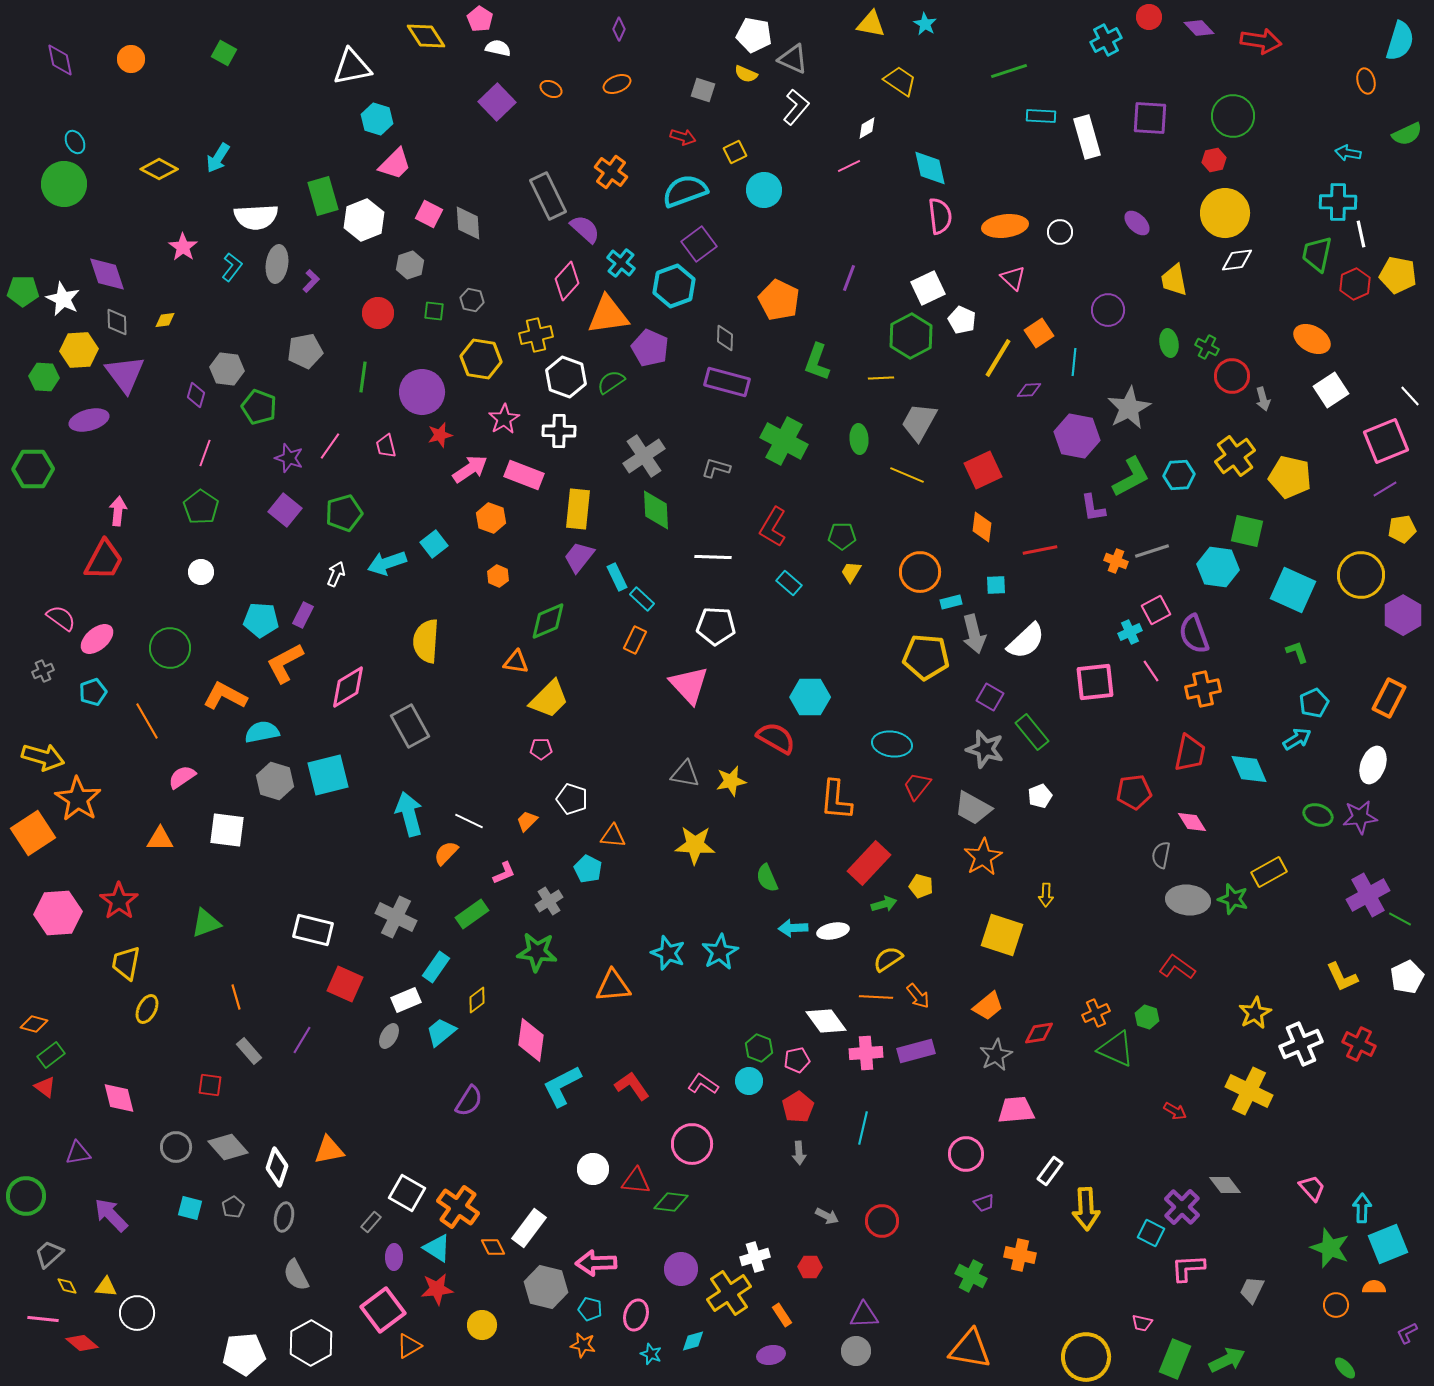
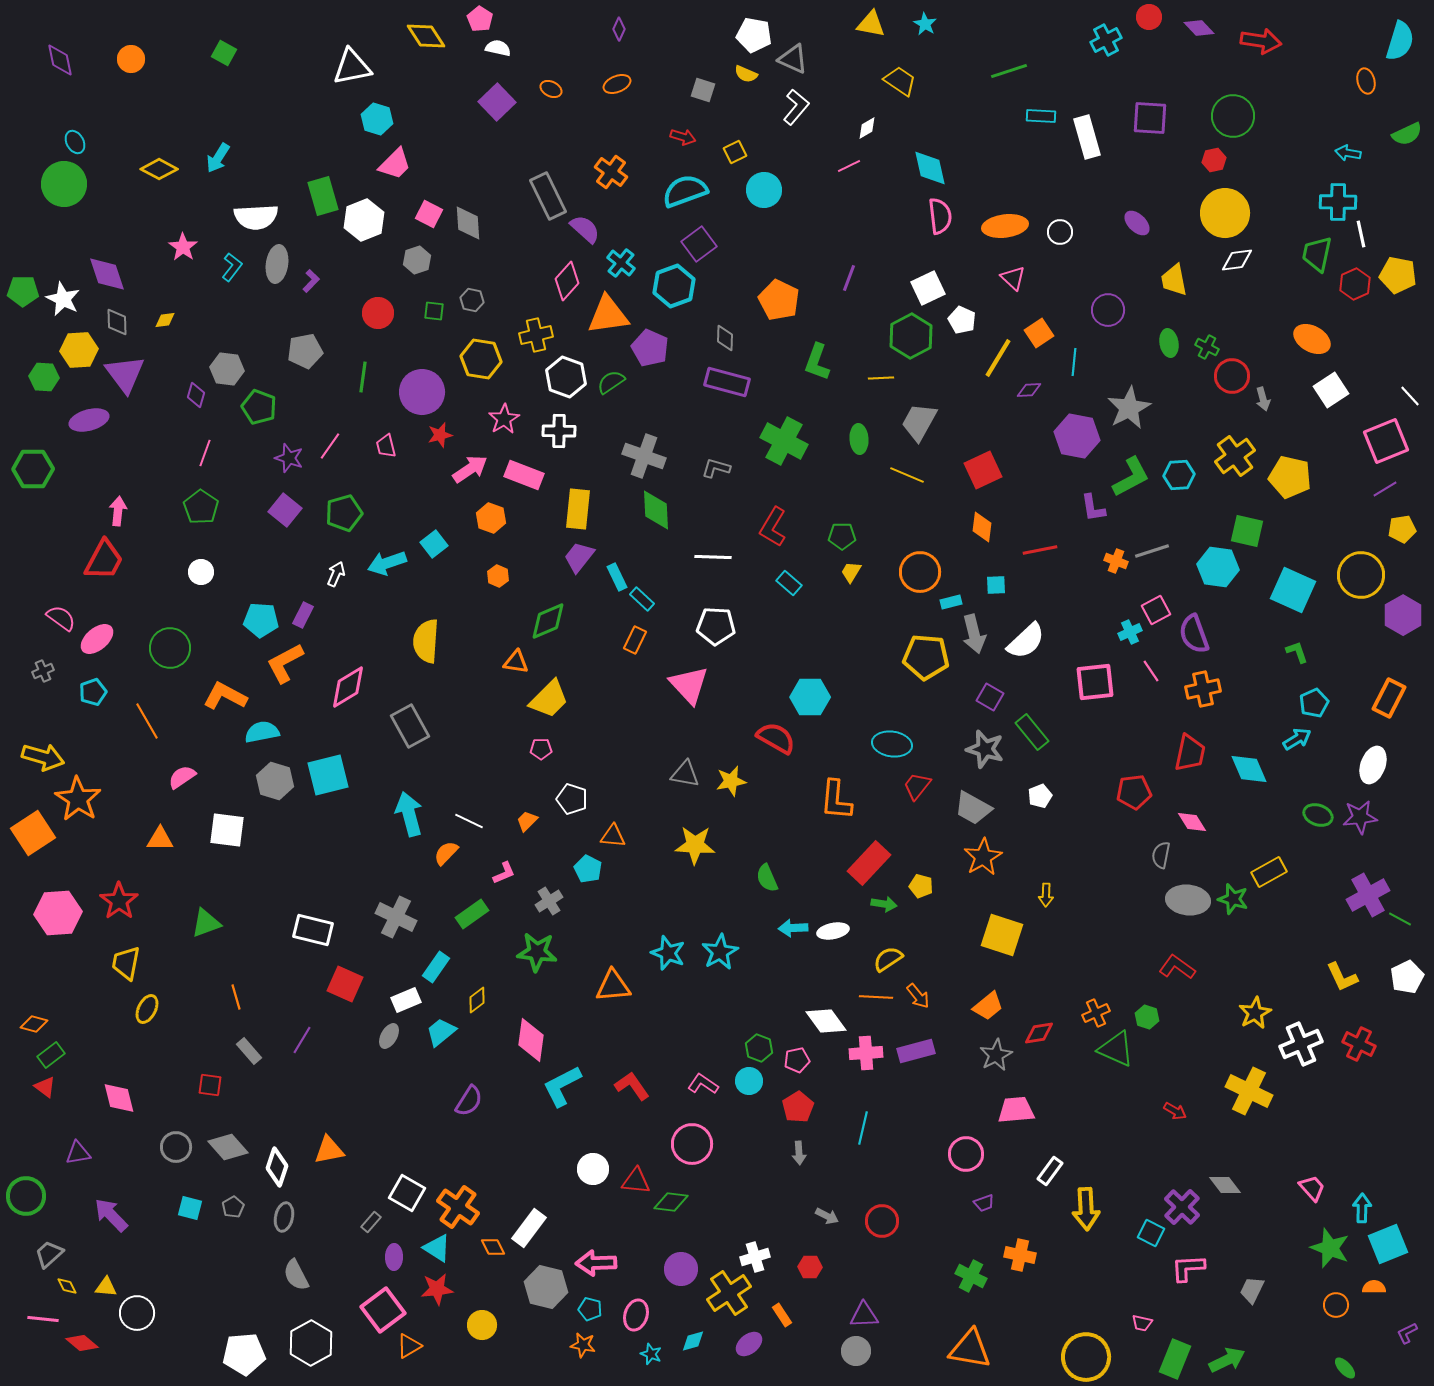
gray hexagon at (410, 265): moved 7 px right, 5 px up
gray cross at (644, 456): rotated 36 degrees counterclockwise
green arrow at (884, 904): rotated 25 degrees clockwise
purple ellipse at (771, 1355): moved 22 px left, 11 px up; rotated 28 degrees counterclockwise
